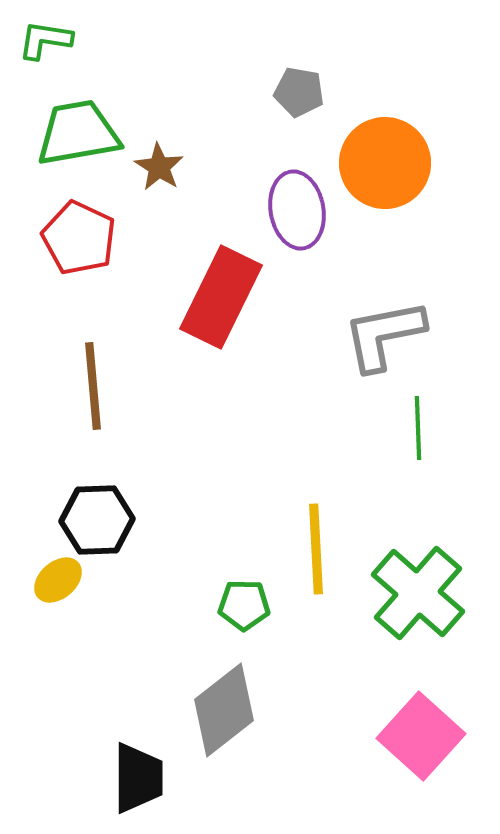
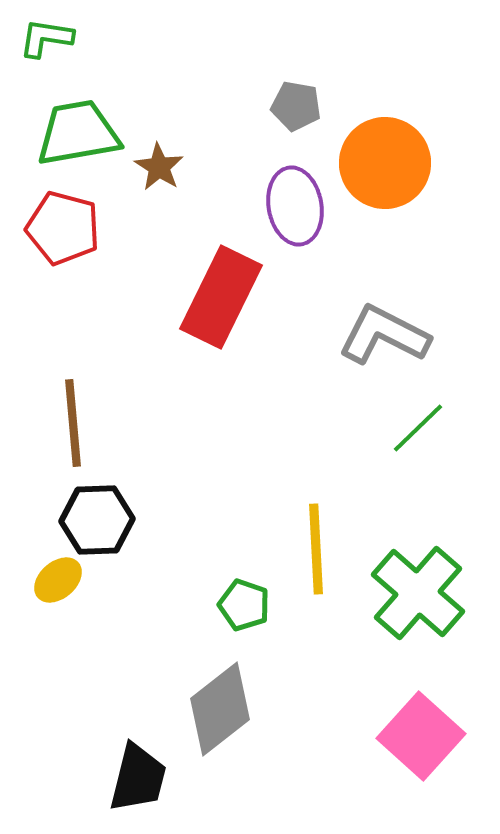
green L-shape: moved 1 px right, 2 px up
gray pentagon: moved 3 px left, 14 px down
purple ellipse: moved 2 px left, 4 px up
red pentagon: moved 16 px left, 10 px up; rotated 10 degrees counterclockwise
gray L-shape: rotated 38 degrees clockwise
brown line: moved 20 px left, 37 px down
green line: rotated 48 degrees clockwise
green pentagon: rotated 18 degrees clockwise
gray diamond: moved 4 px left, 1 px up
black trapezoid: rotated 14 degrees clockwise
